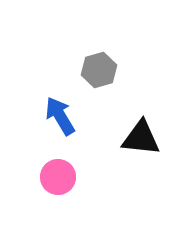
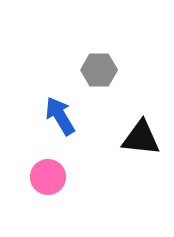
gray hexagon: rotated 16 degrees clockwise
pink circle: moved 10 px left
